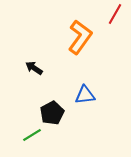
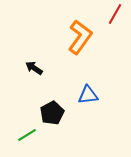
blue triangle: moved 3 px right
green line: moved 5 px left
